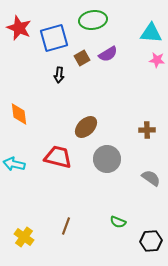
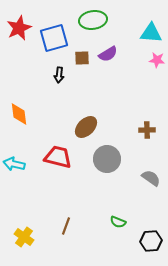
red star: rotated 25 degrees clockwise
brown square: rotated 28 degrees clockwise
